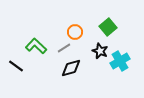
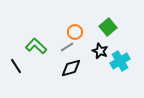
gray line: moved 3 px right, 1 px up
black line: rotated 21 degrees clockwise
